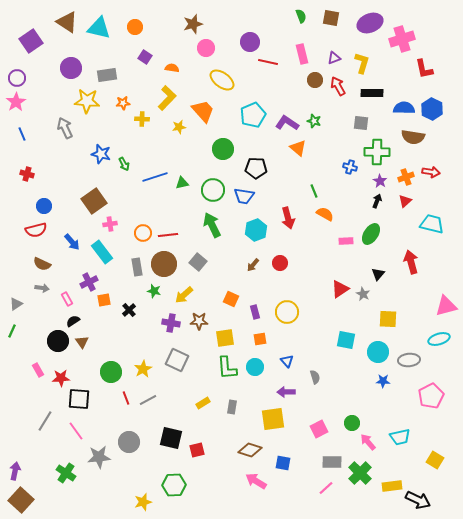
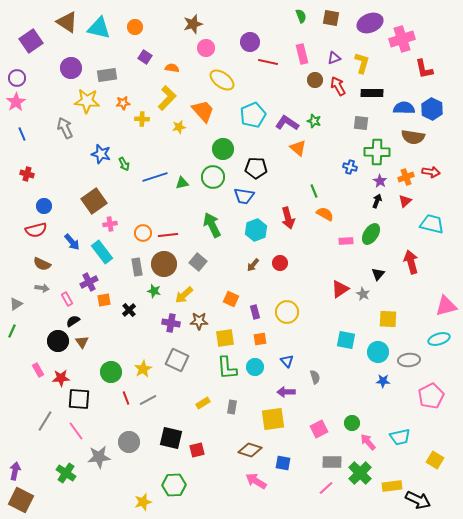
green circle at (213, 190): moved 13 px up
brown square at (21, 500): rotated 15 degrees counterclockwise
